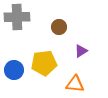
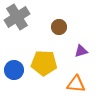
gray cross: rotated 30 degrees counterclockwise
purple triangle: rotated 16 degrees clockwise
yellow pentagon: rotated 10 degrees clockwise
orange triangle: moved 1 px right
